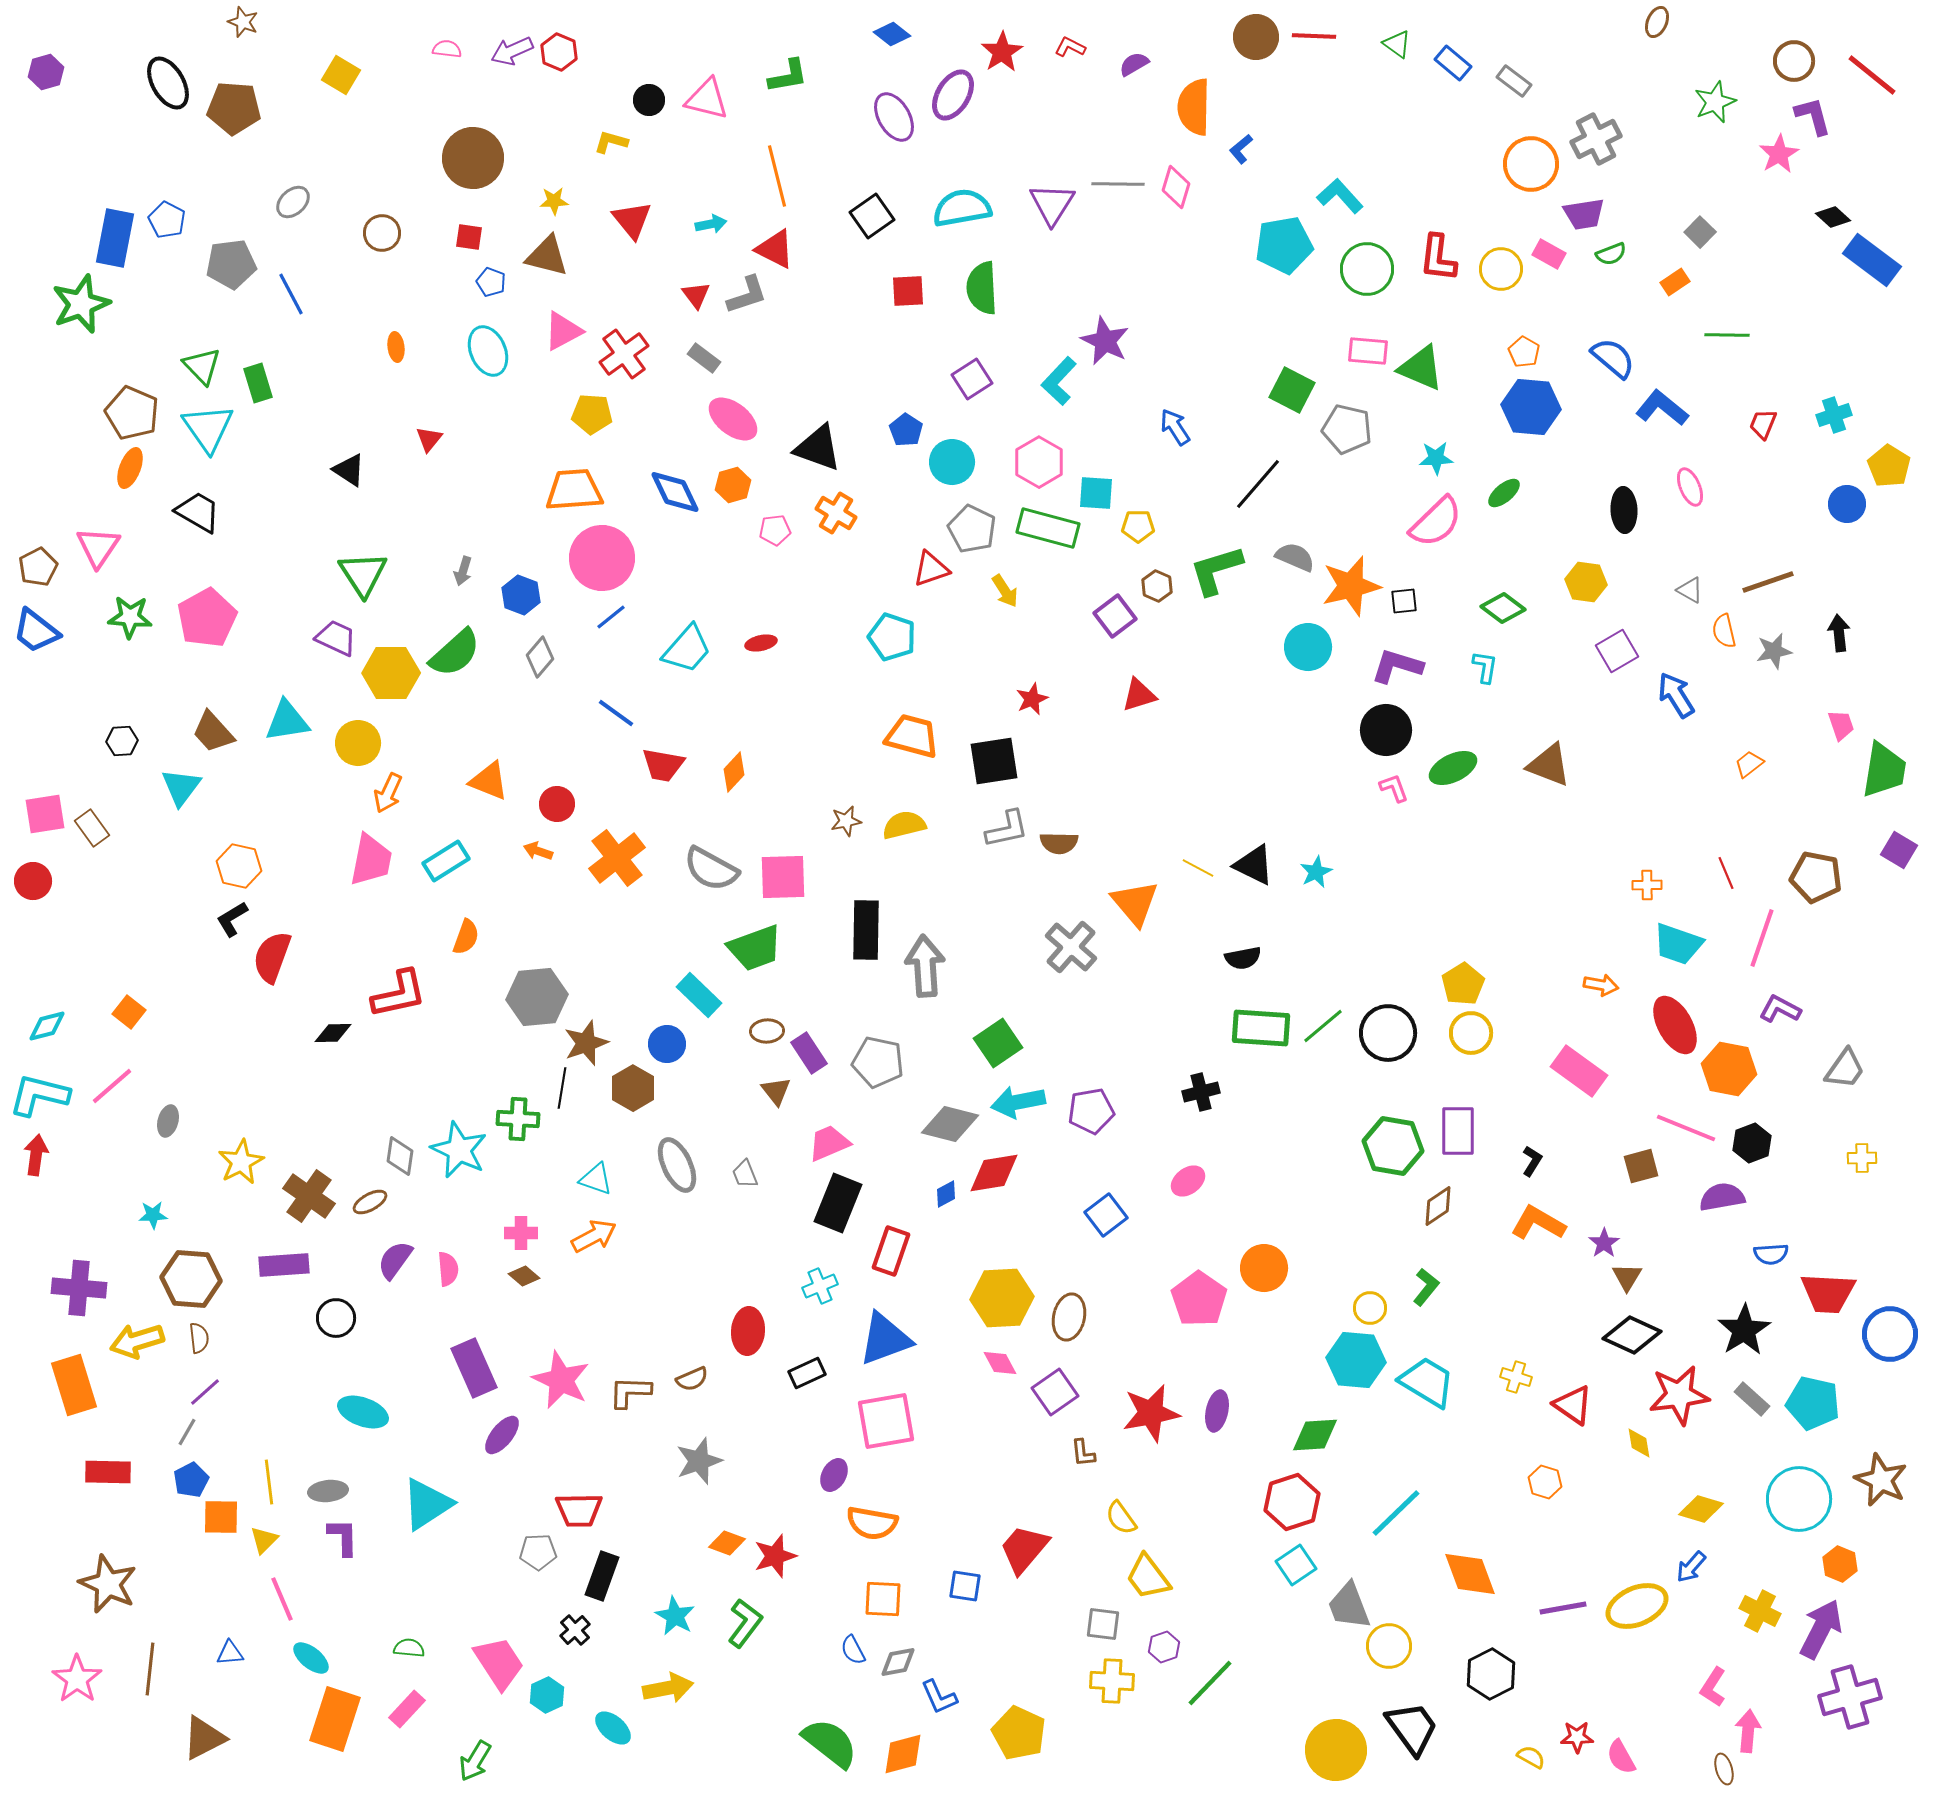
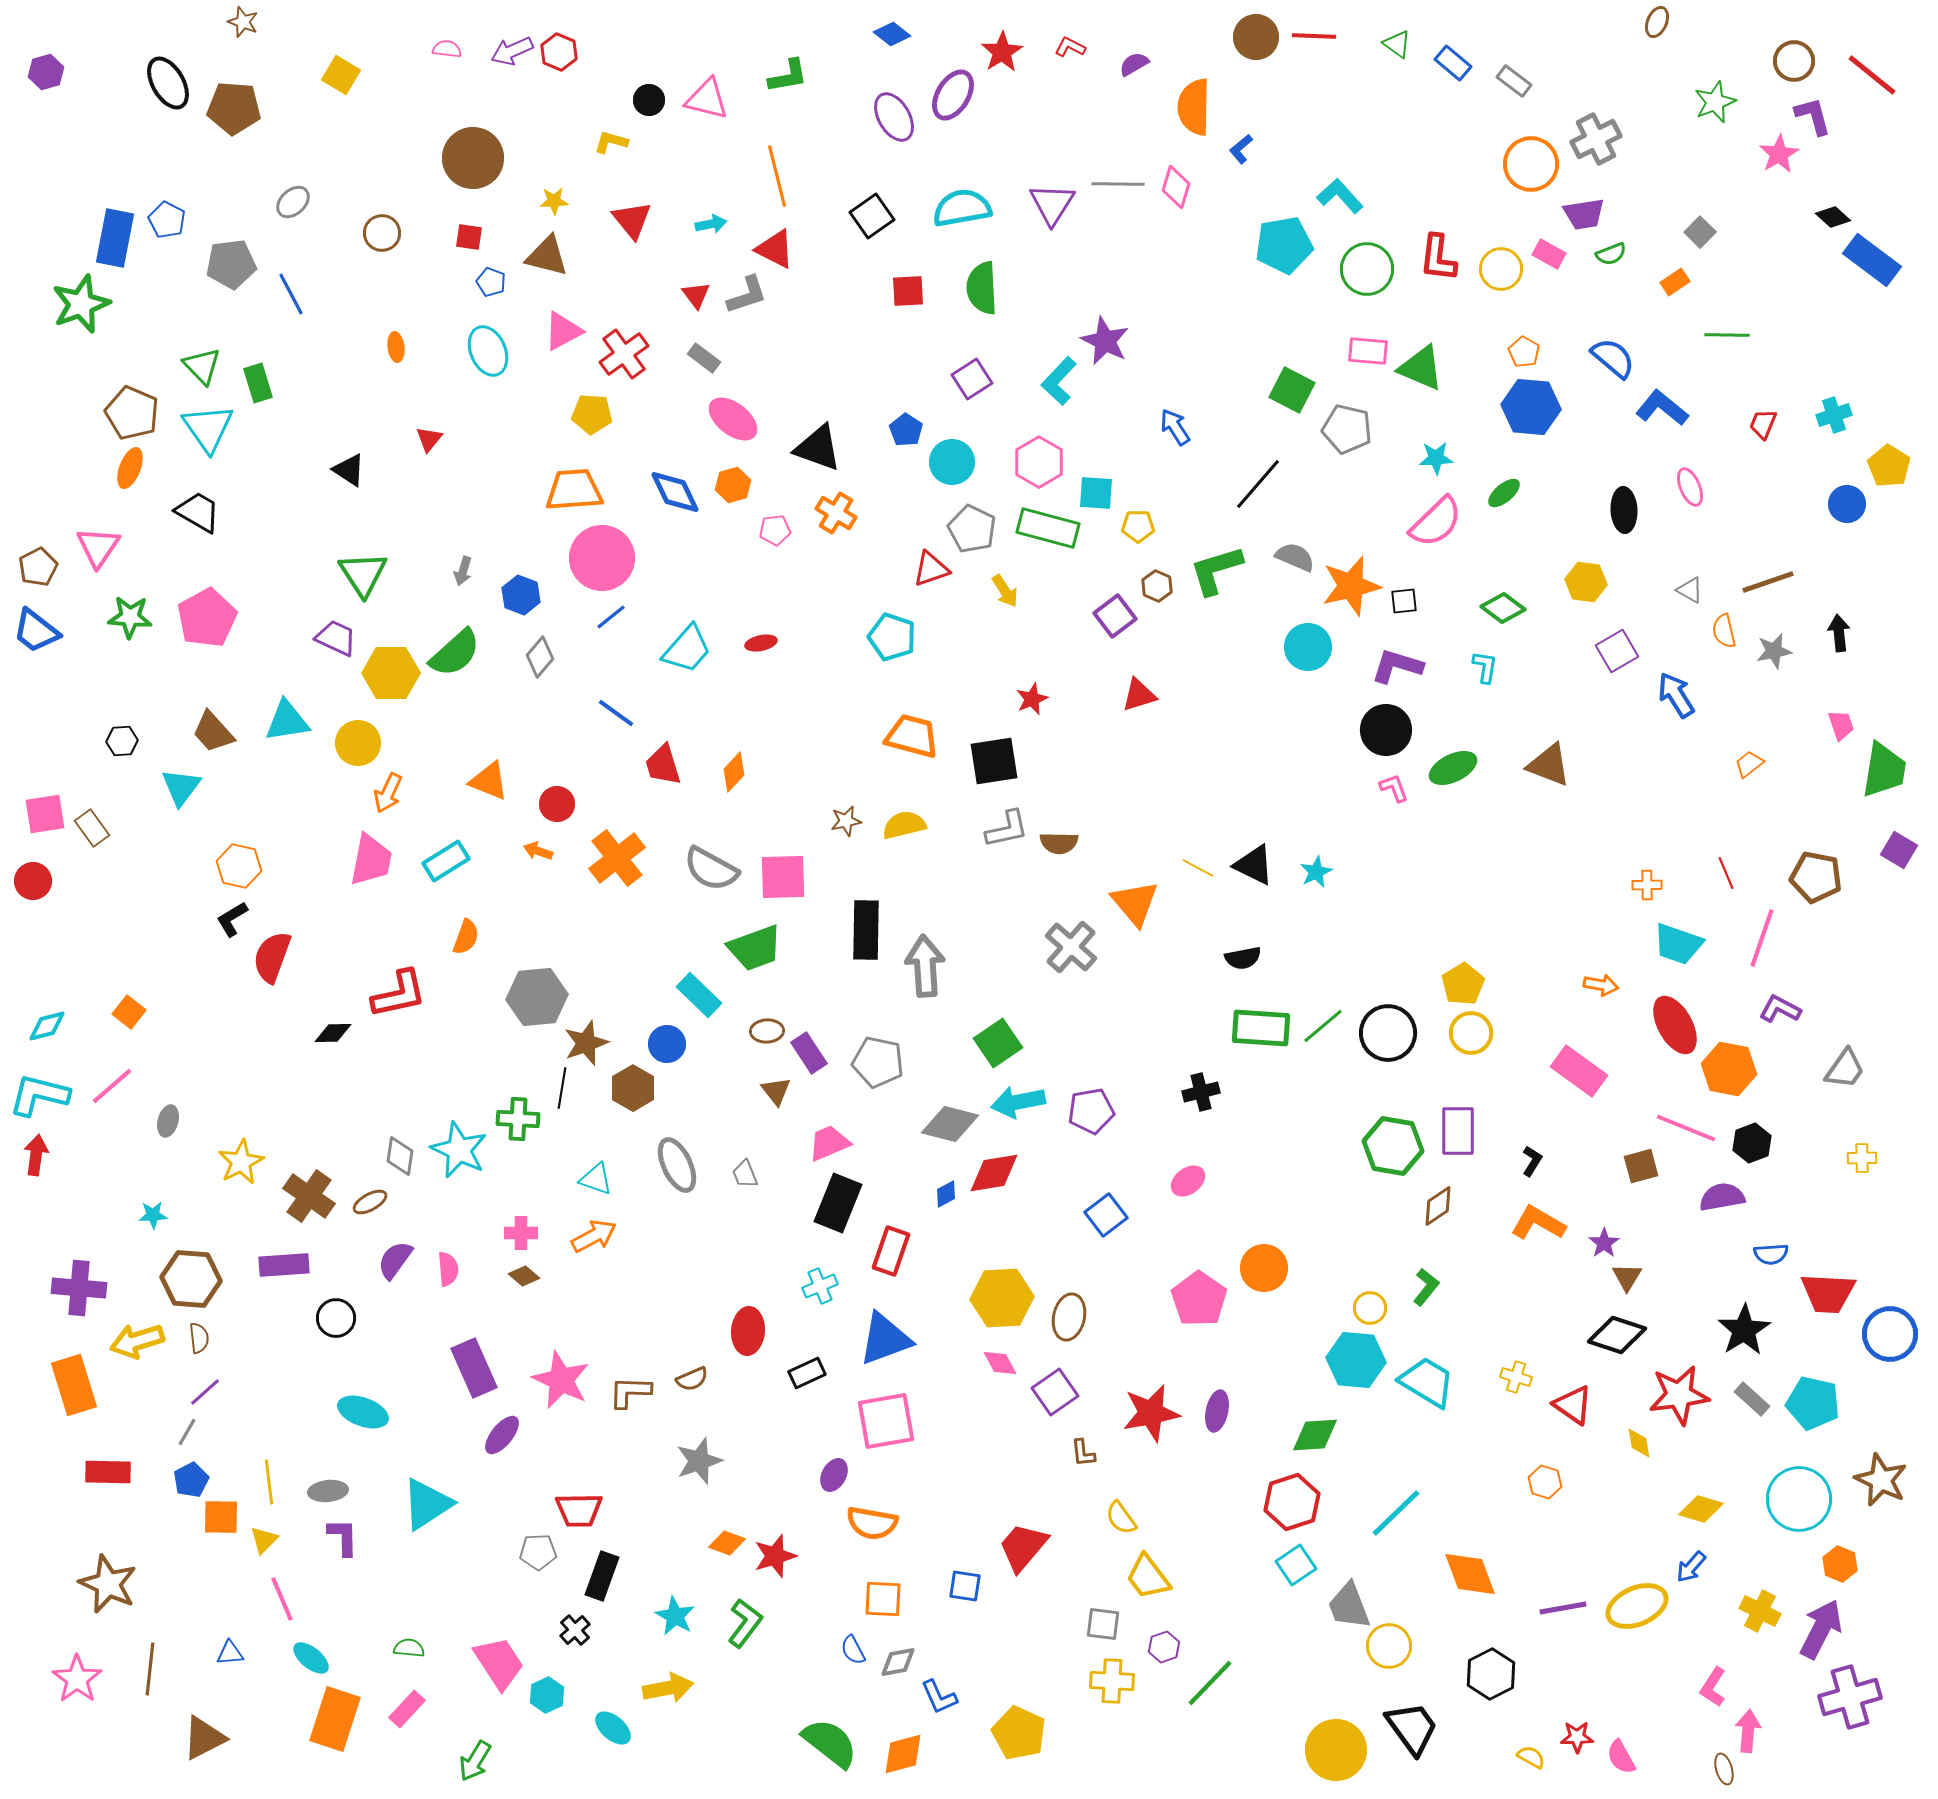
red trapezoid at (663, 765): rotated 63 degrees clockwise
black diamond at (1632, 1335): moved 15 px left; rotated 6 degrees counterclockwise
red trapezoid at (1024, 1549): moved 1 px left, 2 px up
